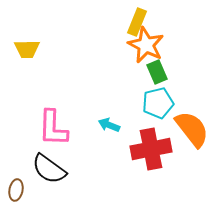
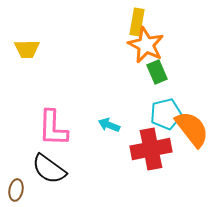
yellow rectangle: rotated 12 degrees counterclockwise
cyan pentagon: moved 8 px right, 11 px down
